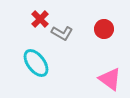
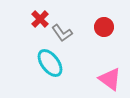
red circle: moved 2 px up
gray L-shape: rotated 25 degrees clockwise
cyan ellipse: moved 14 px right
